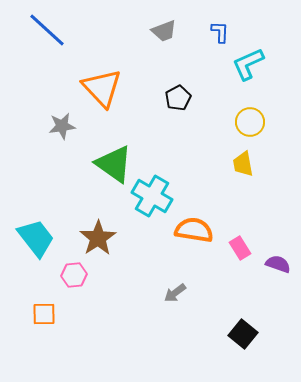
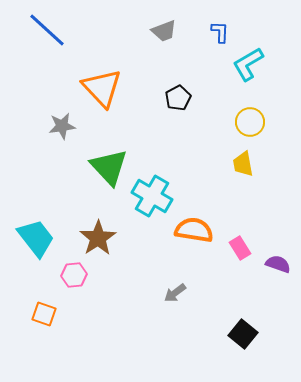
cyan L-shape: rotated 6 degrees counterclockwise
green triangle: moved 5 px left, 3 px down; rotated 12 degrees clockwise
orange square: rotated 20 degrees clockwise
